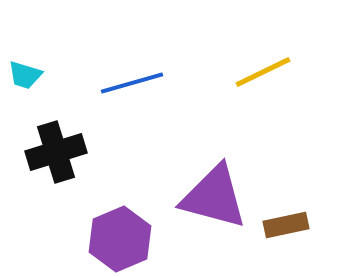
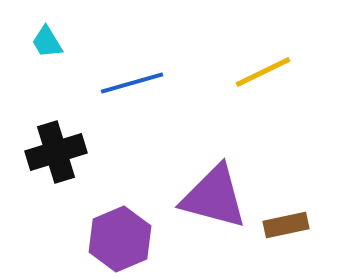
cyan trapezoid: moved 22 px right, 33 px up; rotated 42 degrees clockwise
